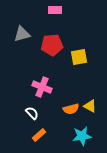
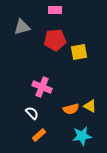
gray triangle: moved 7 px up
red pentagon: moved 3 px right, 5 px up
yellow square: moved 5 px up
